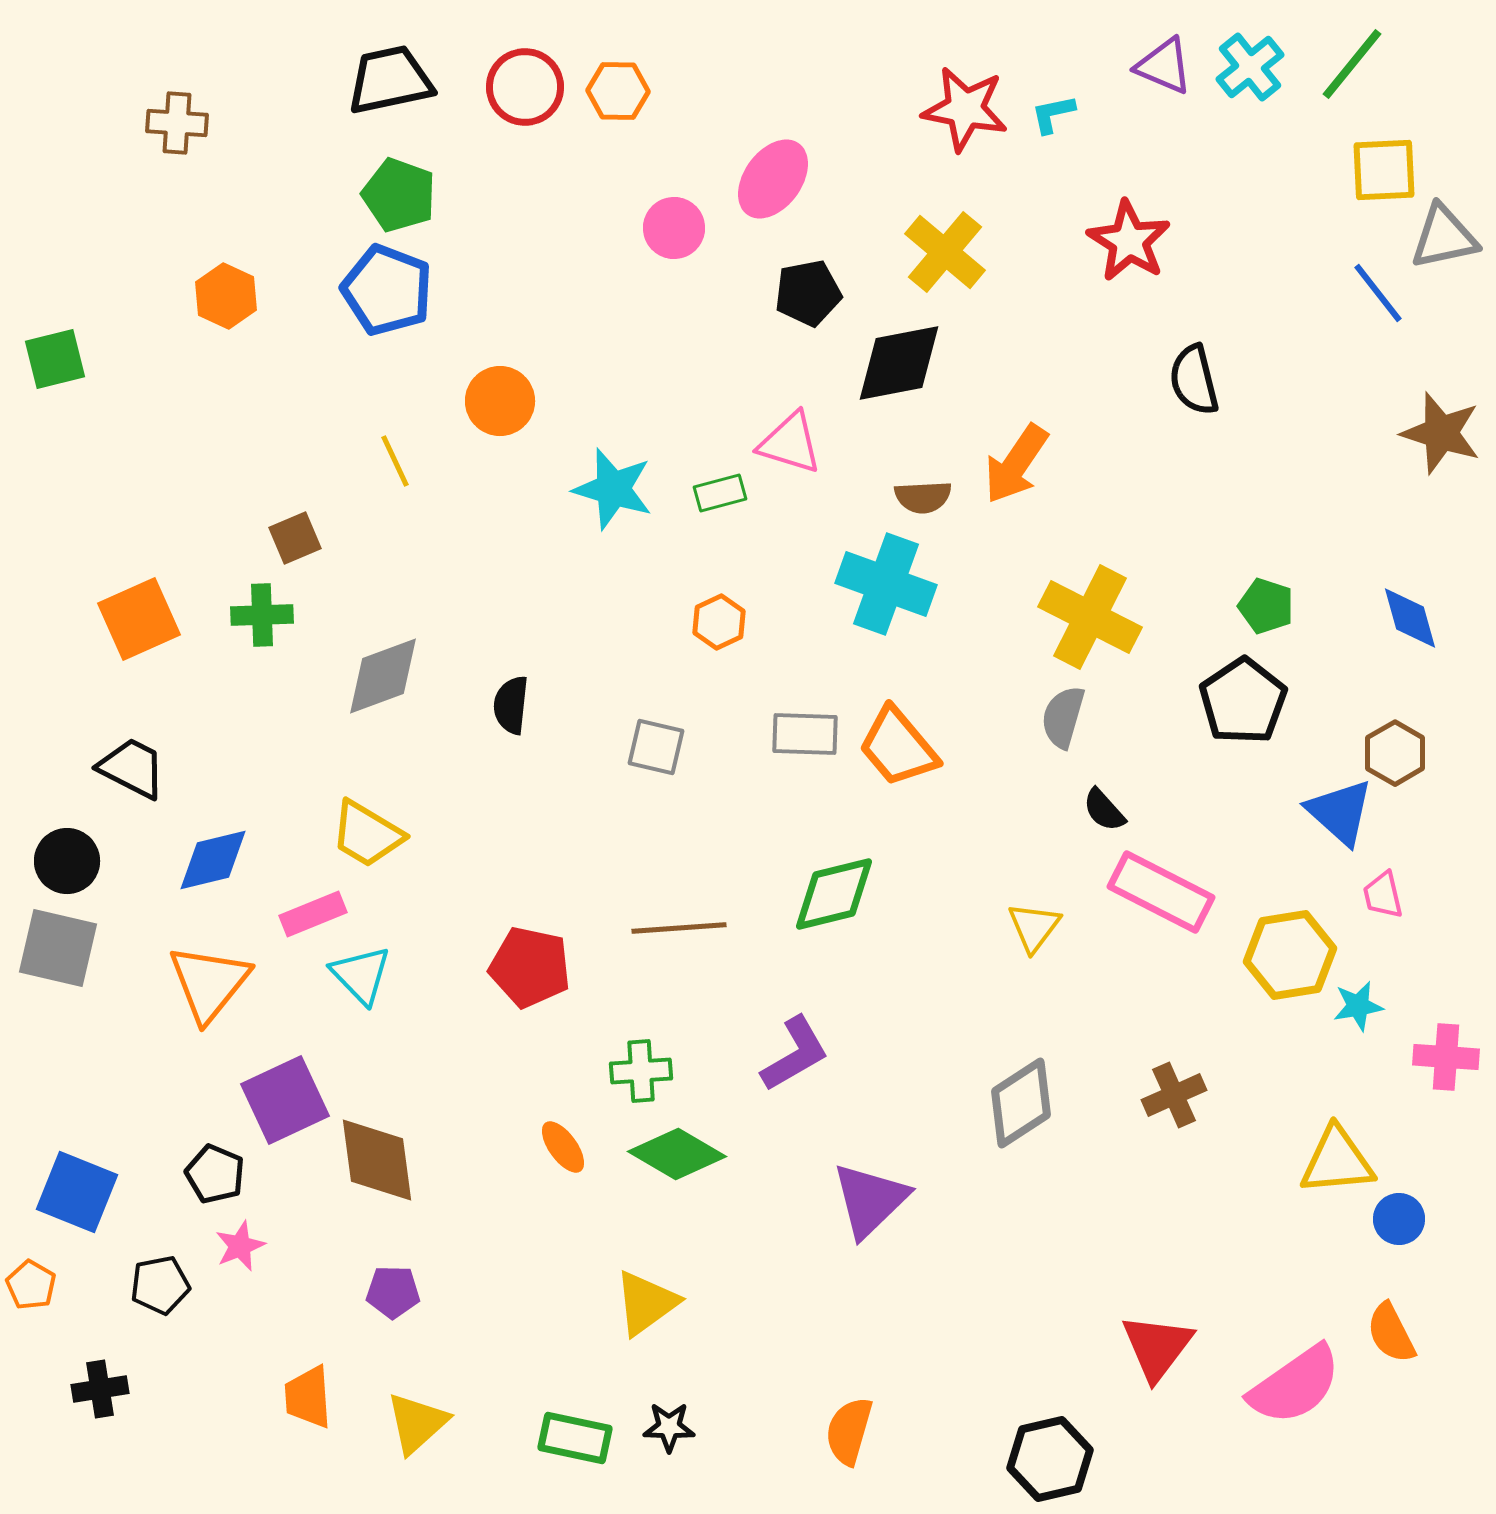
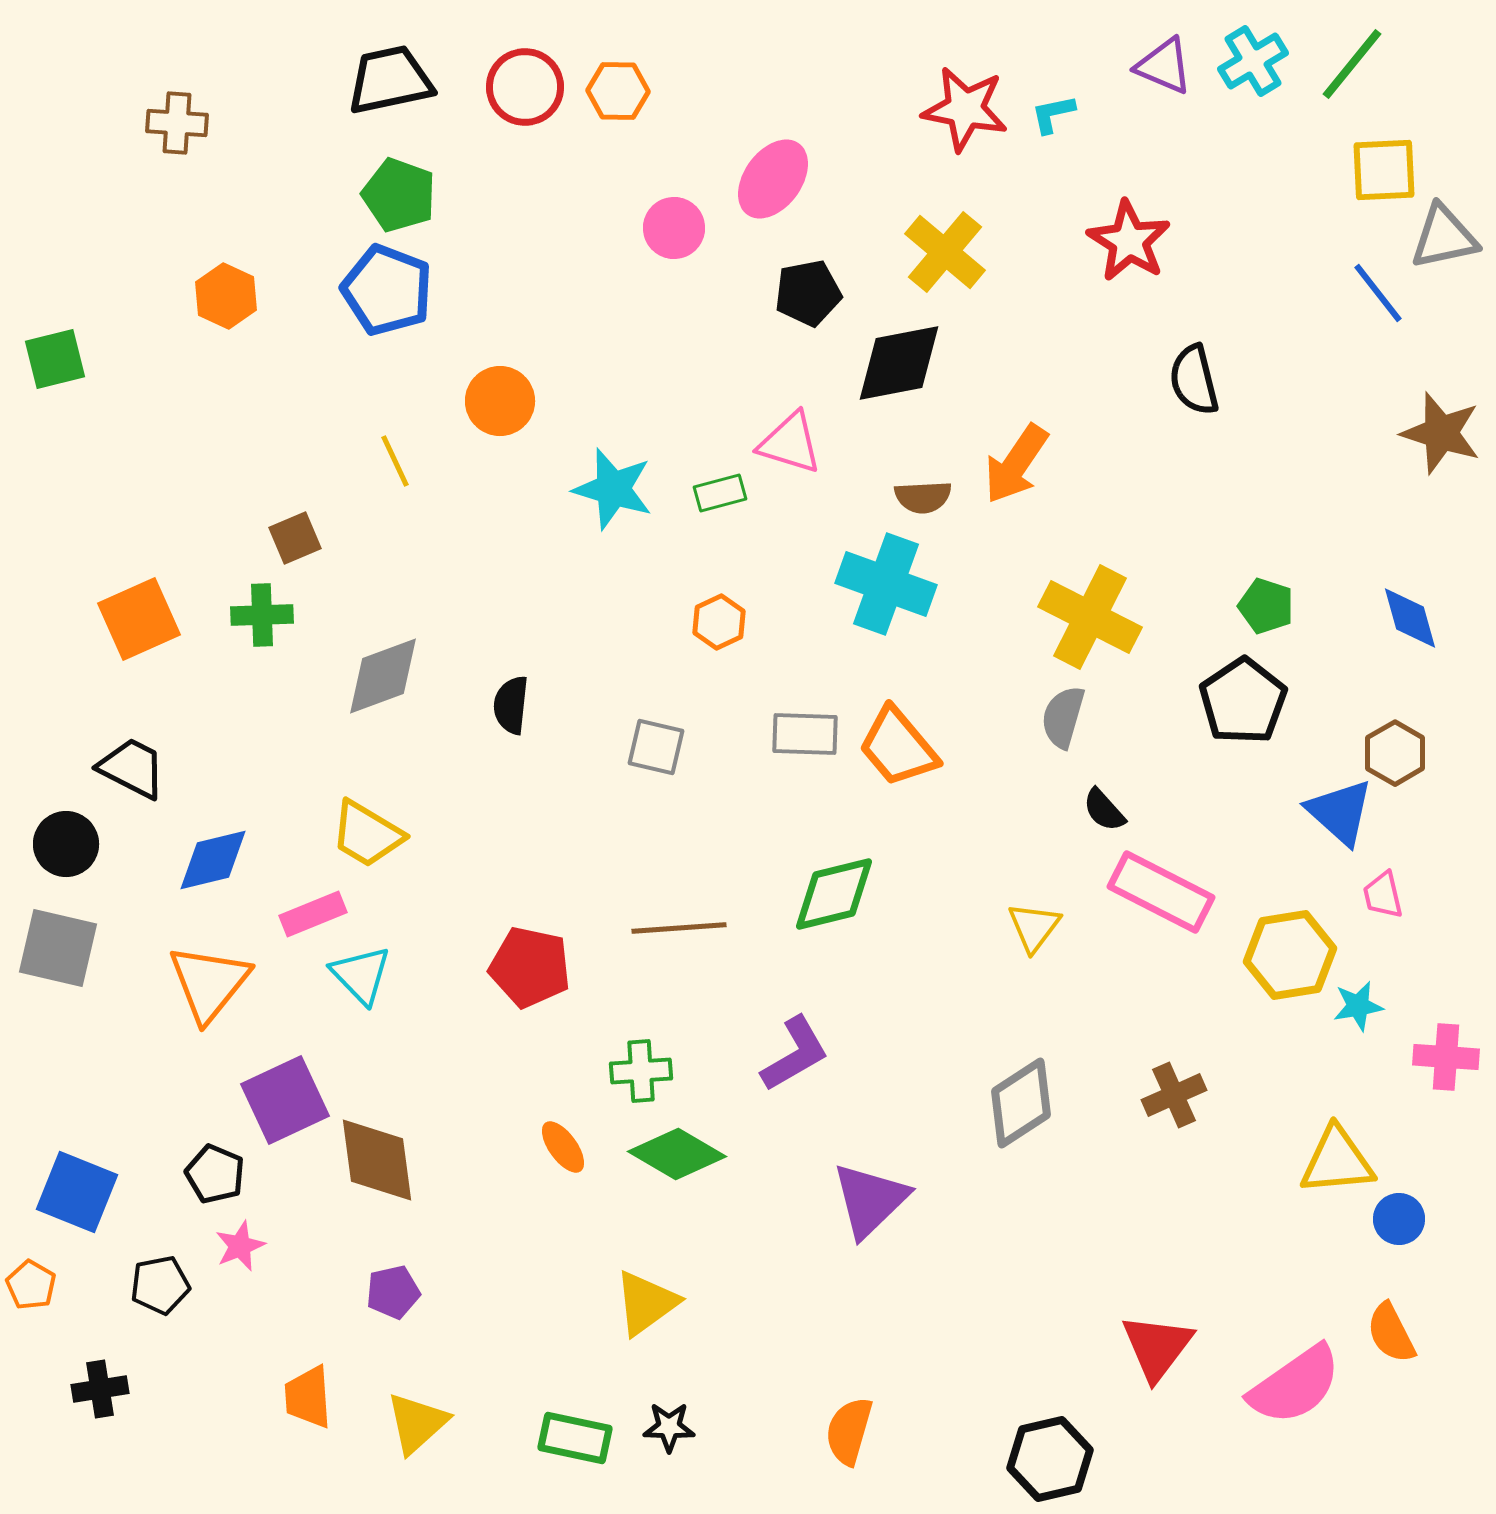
cyan cross at (1250, 67): moved 3 px right, 6 px up; rotated 8 degrees clockwise
black circle at (67, 861): moved 1 px left, 17 px up
purple pentagon at (393, 1292): rotated 14 degrees counterclockwise
